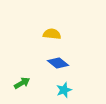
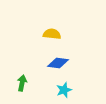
blue diamond: rotated 30 degrees counterclockwise
green arrow: rotated 49 degrees counterclockwise
